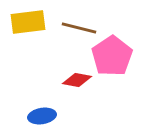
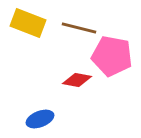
yellow rectangle: moved 1 px down; rotated 28 degrees clockwise
pink pentagon: rotated 27 degrees counterclockwise
blue ellipse: moved 2 px left, 3 px down; rotated 12 degrees counterclockwise
